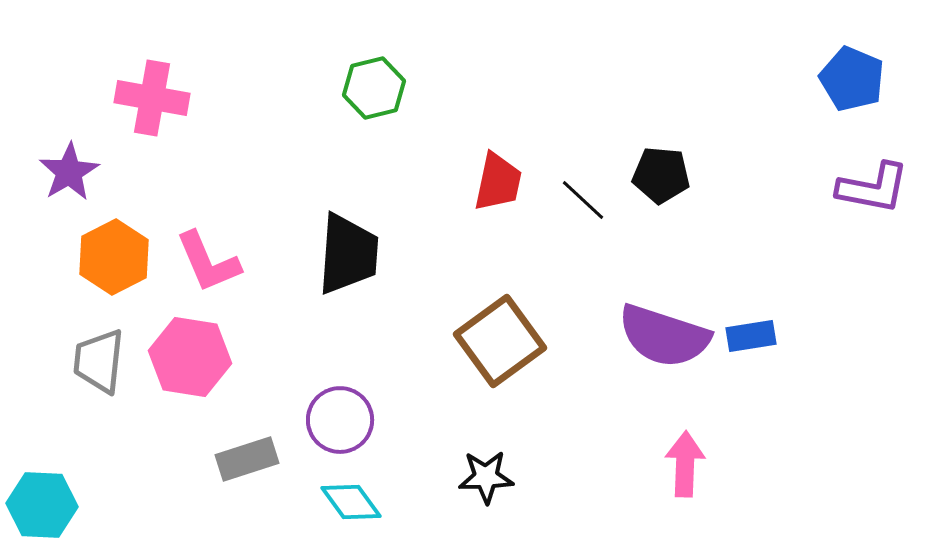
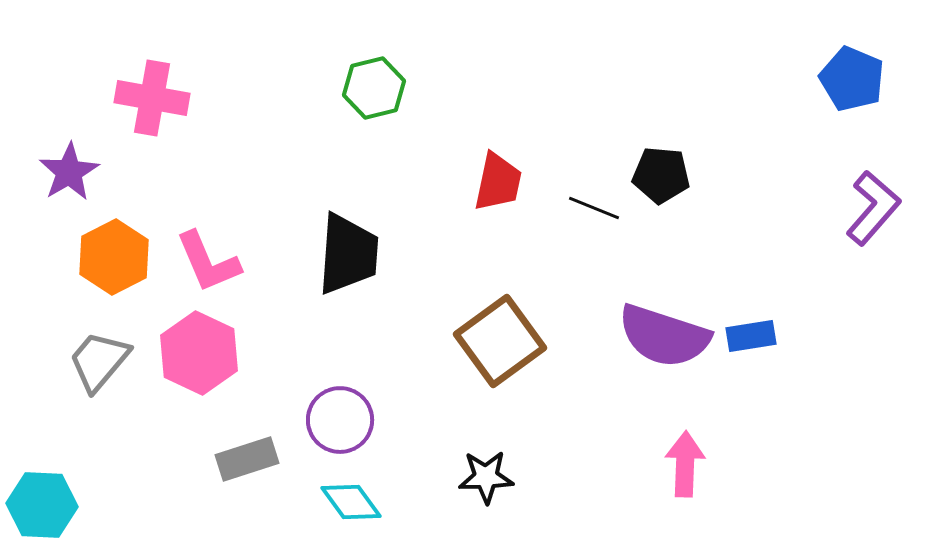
purple L-shape: moved 20 px down; rotated 60 degrees counterclockwise
black line: moved 11 px right, 8 px down; rotated 21 degrees counterclockwise
pink hexagon: moved 9 px right, 4 px up; rotated 16 degrees clockwise
gray trapezoid: rotated 34 degrees clockwise
